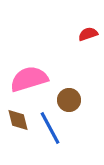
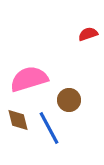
blue line: moved 1 px left
